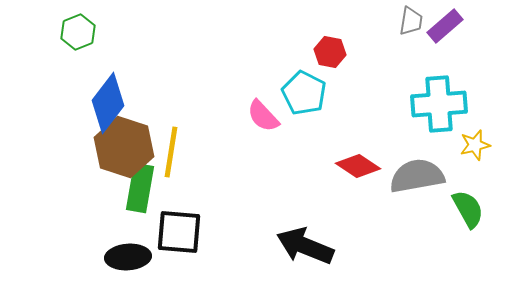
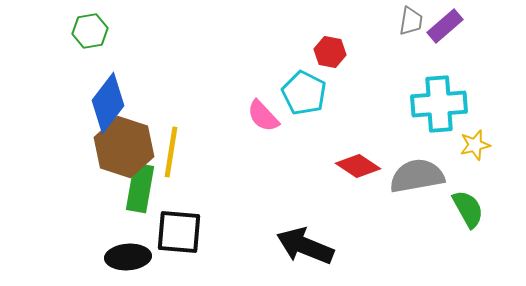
green hexagon: moved 12 px right, 1 px up; rotated 12 degrees clockwise
